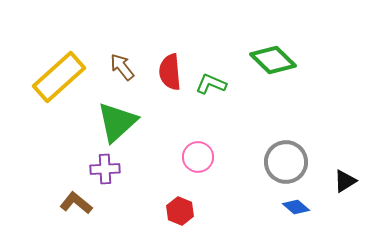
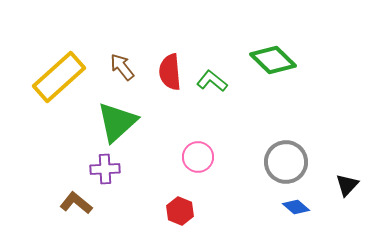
green L-shape: moved 1 px right, 3 px up; rotated 16 degrees clockwise
black triangle: moved 2 px right, 4 px down; rotated 15 degrees counterclockwise
